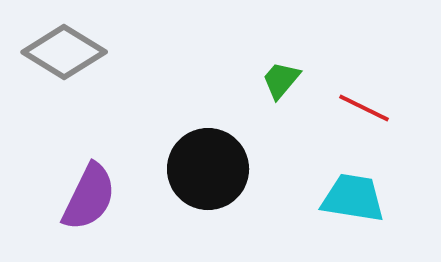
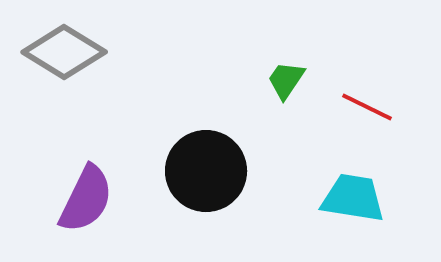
green trapezoid: moved 5 px right; rotated 6 degrees counterclockwise
red line: moved 3 px right, 1 px up
black circle: moved 2 px left, 2 px down
purple semicircle: moved 3 px left, 2 px down
